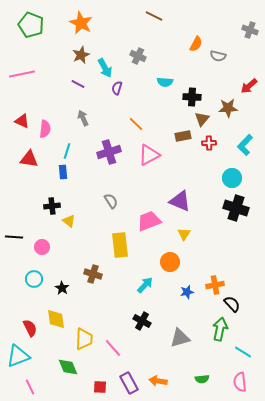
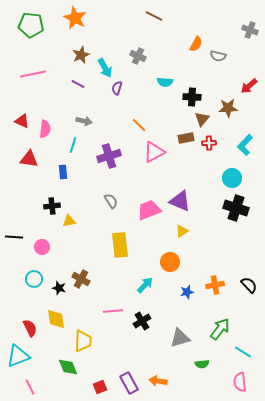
orange star at (81, 23): moved 6 px left, 5 px up
green pentagon at (31, 25): rotated 15 degrees counterclockwise
pink line at (22, 74): moved 11 px right
gray arrow at (83, 118): moved 1 px right, 3 px down; rotated 126 degrees clockwise
orange line at (136, 124): moved 3 px right, 1 px down
brown rectangle at (183, 136): moved 3 px right, 2 px down
cyan line at (67, 151): moved 6 px right, 6 px up
purple cross at (109, 152): moved 4 px down
pink triangle at (149, 155): moved 5 px right, 3 px up
yellow triangle at (69, 221): rotated 48 degrees counterclockwise
pink trapezoid at (149, 221): moved 11 px up
yellow triangle at (184, 234): moved 2 px left, 3 px up; rotated 24 degrees clockwise
brown cross at (93, 274): moved 12 px left, 5 px down; rotated 12 degrees clockwise
black star at (62, 288): moved 3 px left; rotated 16 degrees counterclockwise
black semicircle at (232, 304): moved 17 px right, 19 px up
black cross at (142, 321): rotated 30 degrees clockwise
green arrow at (220, 329): rotated 25 degrees clockwise
yellow trapezoid at (84, 339): moved 1 px left, 2 px down
pink line at (113, 348): moved 37 px up; rotated 54 degrees counterclockwise
green semicircle at (202, 379): moved 15 px up
red square at (100, 387): rotated 24 degrees counterclockwise
